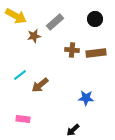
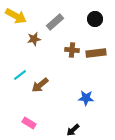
brown star: moved 3 px down
pink rectangle: moved 6 px right, 4 px down; rotated 24 degrees clockwise
